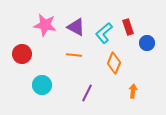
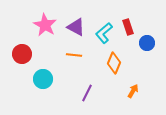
pink star: rotated 20 degrees clockwise
cyan circle: moved 1 px right, 6 px up
orange arrow: rotated 24 degrees clockwise
